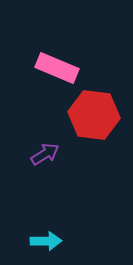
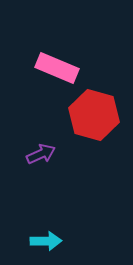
red hexagon: rotated 9 degrees clockwise
purple arrow: moved 4 px left; rotated 8 degrees clockwise
